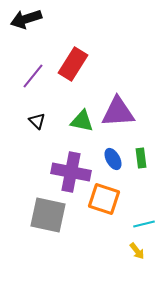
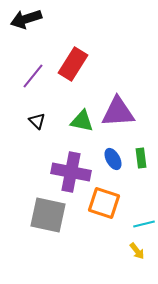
orange square: moved 4 px down
